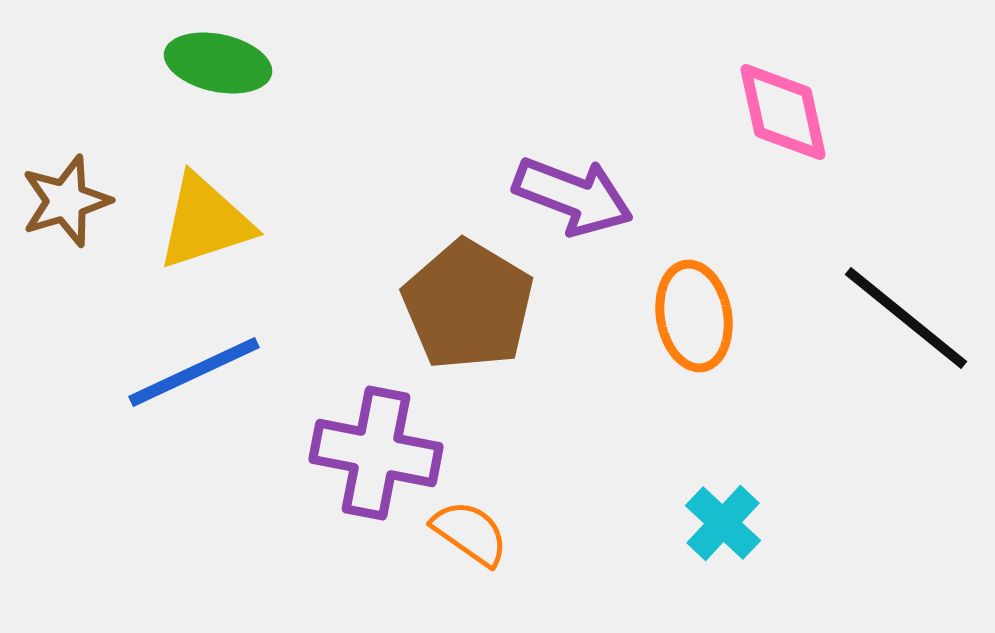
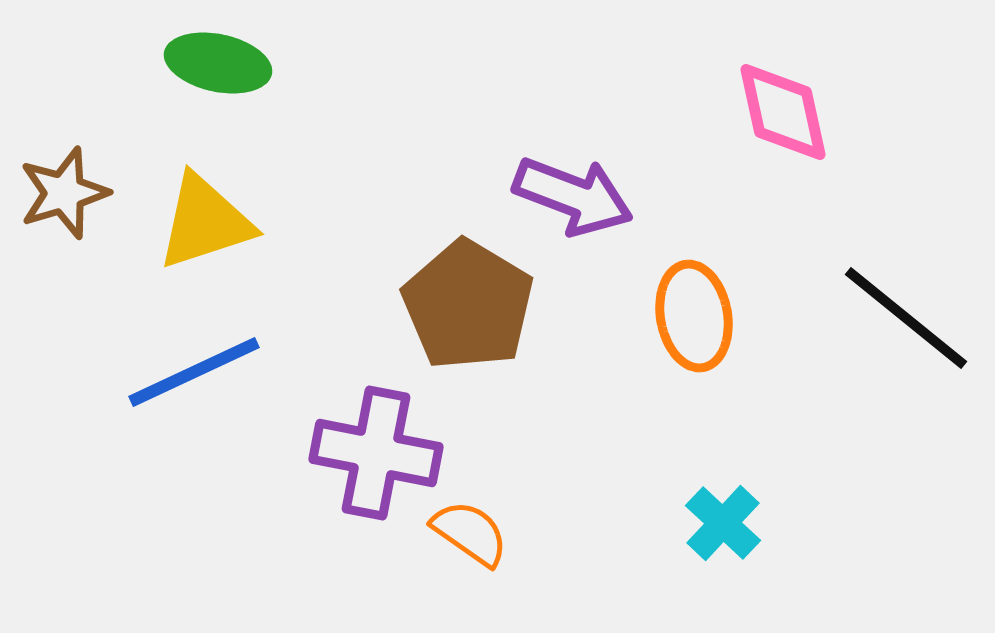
brown star: moved 2 px left, 8 px up
